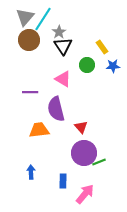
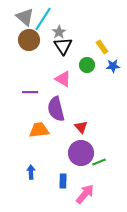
gray triangle: rotated 30 degrees counterclockwise
purple circle: moved 3 px left
